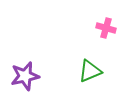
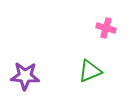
purple star: rotated 16 degrees clockwise
